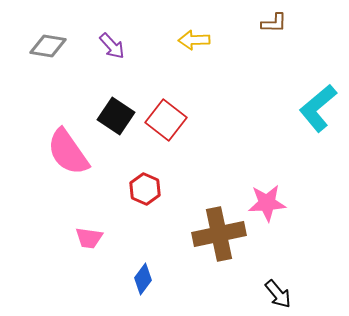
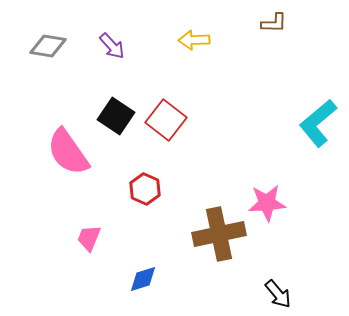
cyan L-shape: moved 15 px down
pink trapezoid: rotated 104 degrees clockwise
blue diamond: rotated 36 degrees clockwise
